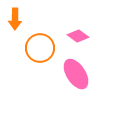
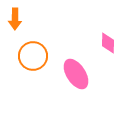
pink diamond: moved 30 px right, 7 px down; rotated 55 degrees clockwise
orange circle: moved 7 px left, 8 px down
